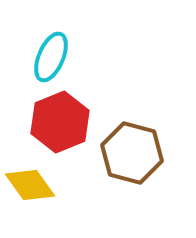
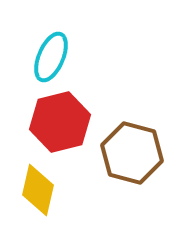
red hexagon: rotated 8 degrees clockwise
yellow diamond: moved 8 px right, 5 px down; rotated 48 degrees clockwise
